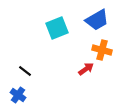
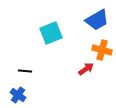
cyan square: moved 6 px left, 5 px down
black line: rotated 32 degrees counterclockwise
